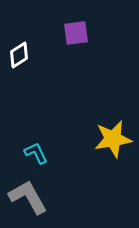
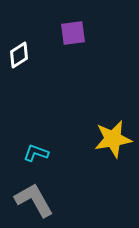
purple square: moved 3 px left
cyan L-shape: rotated 45 degrees counterclockwise
gray L-shape: moved 6 px right, 3 px down
